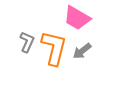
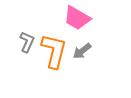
orange L-shape: moved 3 px down
